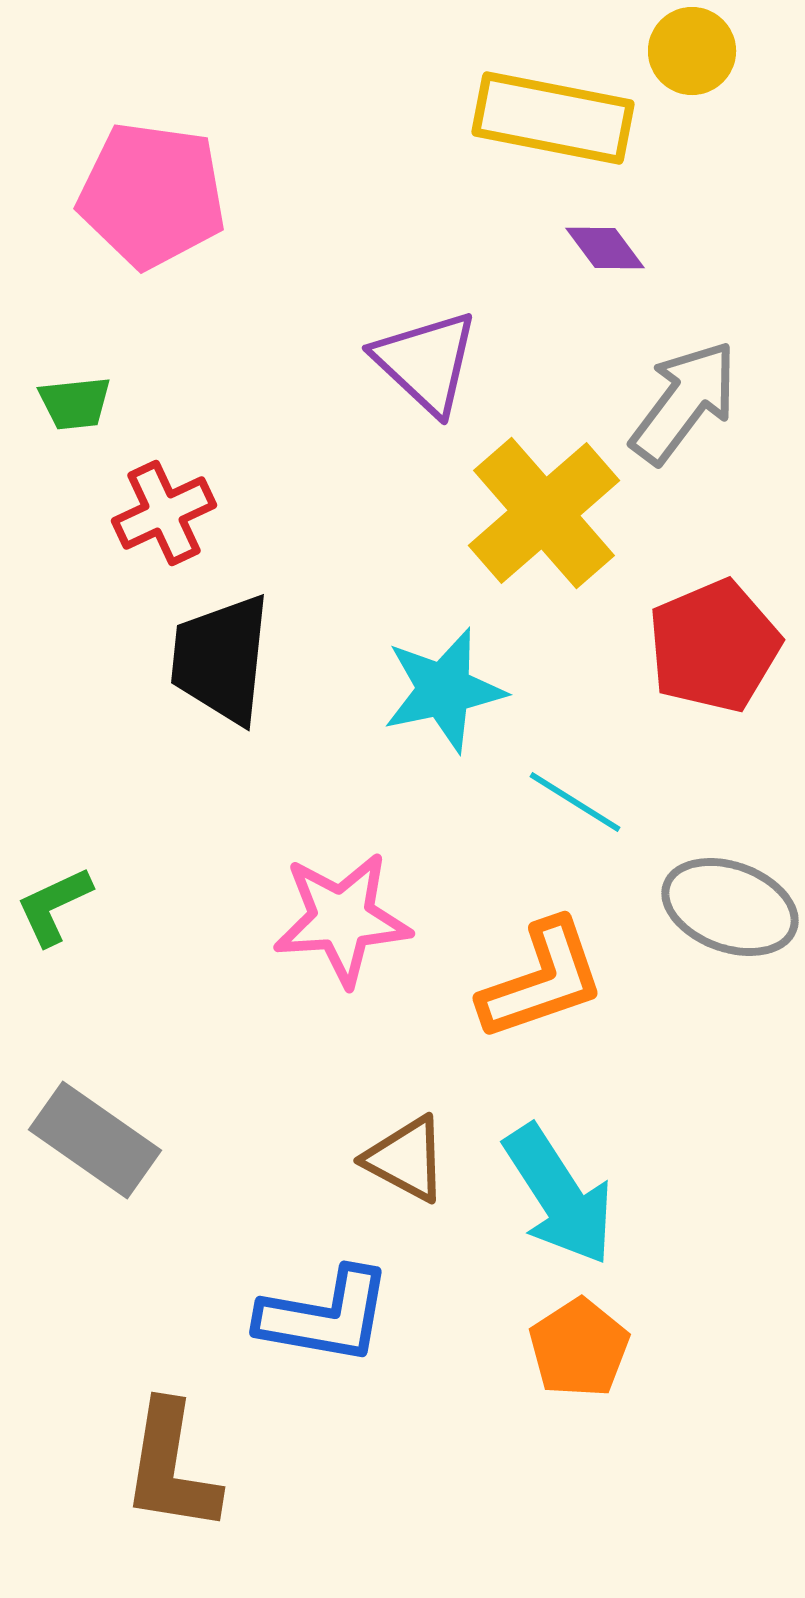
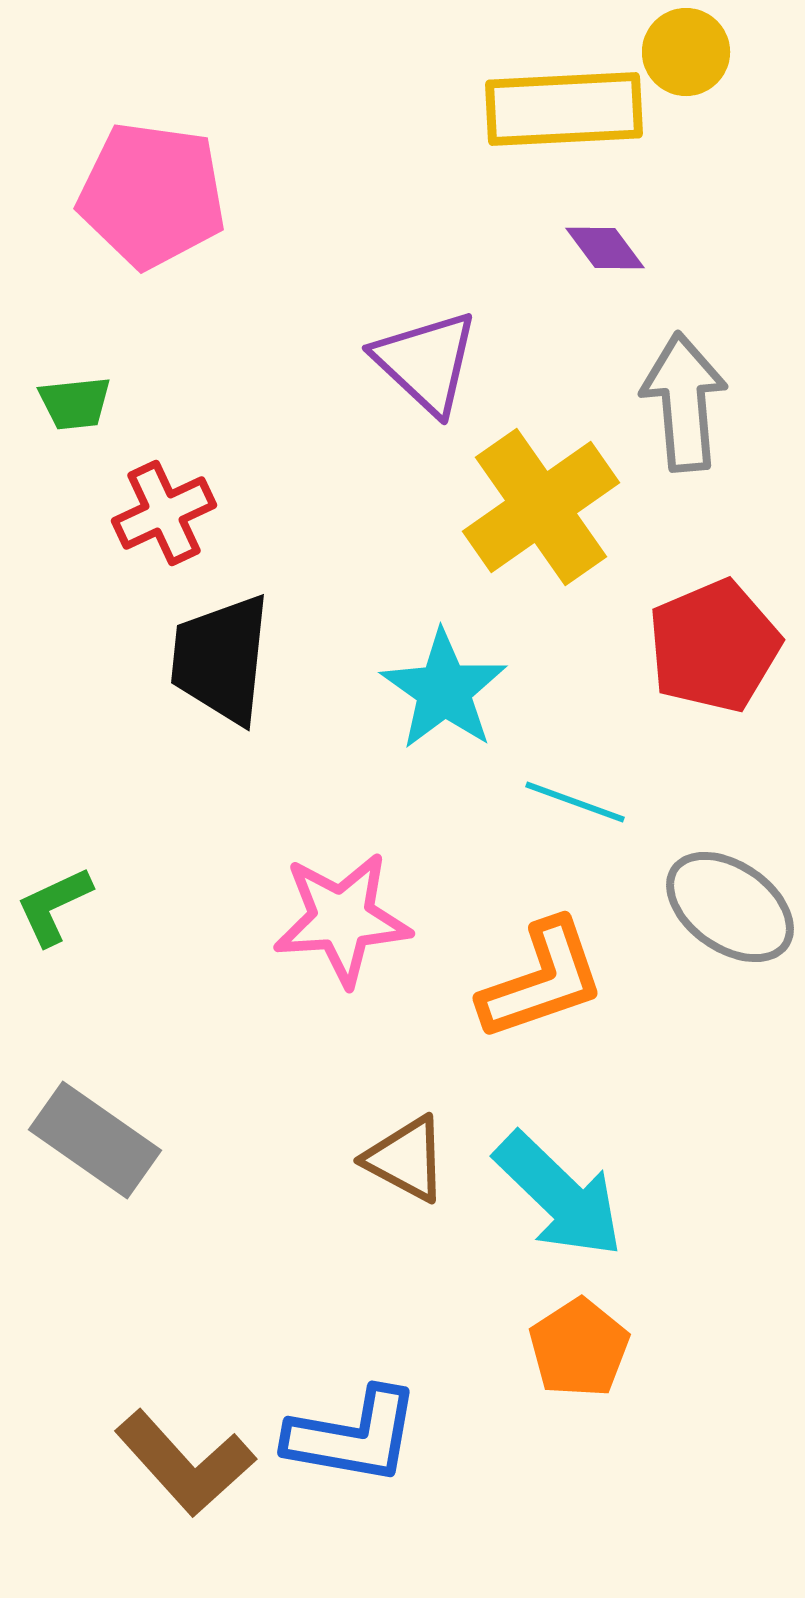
yellow circle: moved 6 px left, 1 px down
yellow rectangle: moved 11 px right, 9 px up; rotated 14 degrees counterclockwise
gray arrow: rotated 42 degrees counterclockwise
yellow cross: moved 3 px left, 6 px up; rotated 6 degrees clockwise
cyan star: rotated 25 degrees counterclockwise
cyan line: rotated 12 degrees counterclockwise
gray ellipse: rotated 15 degrees clockwise
cyan arrow: rotated 13 degrees counterclockwise
blue L-shape: moved 28 px right, 120 px down
brown L-shape: moved 14 px right, 4 px up; rotated 51 degrees counterclockwise
